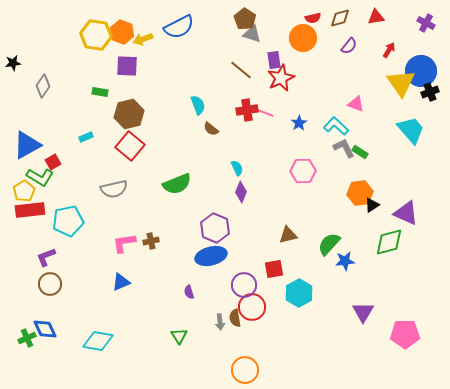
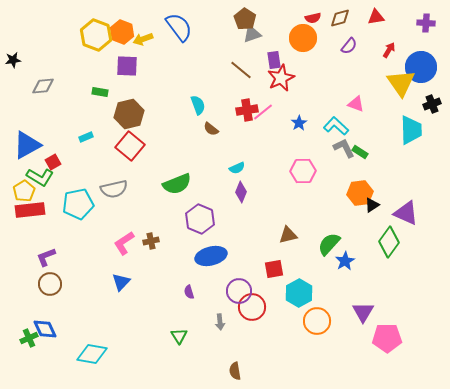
purple cross at (426, 23): rotated 24 degrees counterclockwise
blue semicircle at (179, 27): rotated 100 degrees counterclockwise
gray triangle at (252, 34): rotated 36 degrees counterclockwise
yellow hexagon at (96, 35): rotated 12 degrees clockwise
black star at (13, 63): moved 3 px up
blue circle at (421, 71): moved 4 px up
gray diamond at (43, 86): rotated 50 degrees clockwise
black cross at (430, 92): moved 2 px right, 12 px down
pink line at (263, 112): rotated 60 degrees counterclockwise
cyan trapezoid at (411, 130): rotated 40 degrees clockwise
cyan semicircle at (237, 168): rotated 91 degrees clockwise
cyan pentagon at (68, 221): moved 10 px right, 17 px up
purple hexagon at (215, 228): moved 15 px left, 9 px up
green diamond at (389, 242): rotated 40 degrees counterclockwise
pink L-shape at (124, 243): rotated 25 degrees counterclockwise
blue star at (345, 261): rotated 24 degrees counterclockwise
blue triangle at (121, 282): rotated 24 degrees counterclockwise
purple circle at (244, 285): moved 5 px left, 6 px down
brown semicircle at (235, 318): moved 53 px down
pink pentagon at (405, 334): moved 18 px left, 4 px down
green cross at (27, 338): moved 2 px right
cyan diamond at (98, 341): moved 6 px left, 13 px down
orange circle at (245, 370): moved 72 px right, 49 px up
